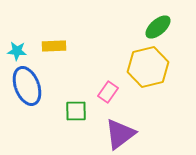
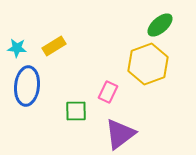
green ellipse: moved 2 px right, 2 px up
yellow rectangle: rotated 30 degrees counterclockwise
cyan star: moved 3 px up
yellow hexagon: moved 3 px up; rotated 6 degrees counterclockwise
blue ellipse: rotated 27 degrees clockwise
pink rectangle: rotated 10 degrees counterclockwise
